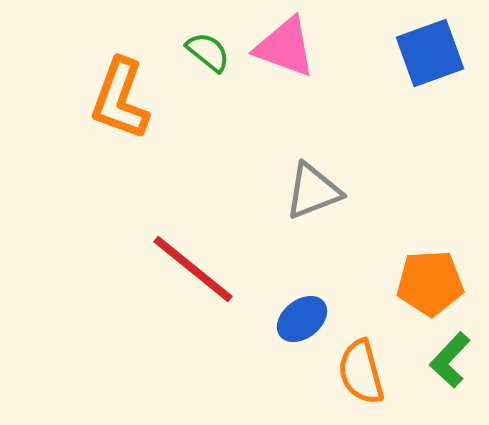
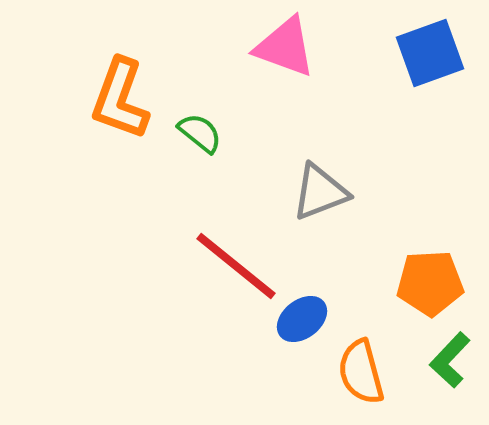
green semicircle: moved 8 px left, 81 px down
gray triangle: moved 7 px right, 1 px down
red line: moved 43 px right, 3 px up
